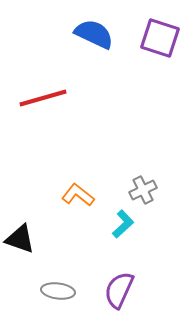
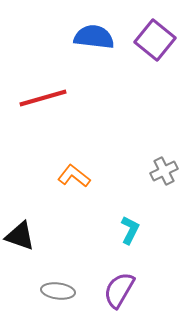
blue semicircle: moved 3 px down; rotated 18 degrees counterclockwise
purple square: moved 5 px left, 2 px down; rotated 21 degrees clockwise
gray cross: moved 21 px right, 19 px up
orange L-shape: moved 4 px left, 19 px up
cyan L-shape: moved 7 px right, 6 px down; rotated 20 degrees counterclockwise
black triangle: moved 3 px up
purple semicircle: rotated 6 degrees clockwise
